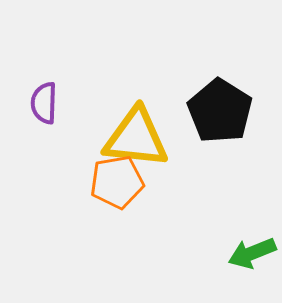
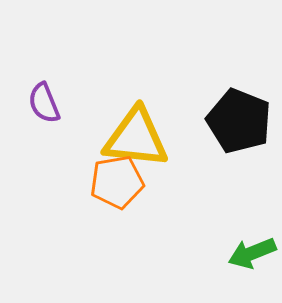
purple semicircle: rotated 24 degrees counterclockwise
black pentagon: moved 19 px right, 10 px down; rotated 10 degrees counterclockwise
